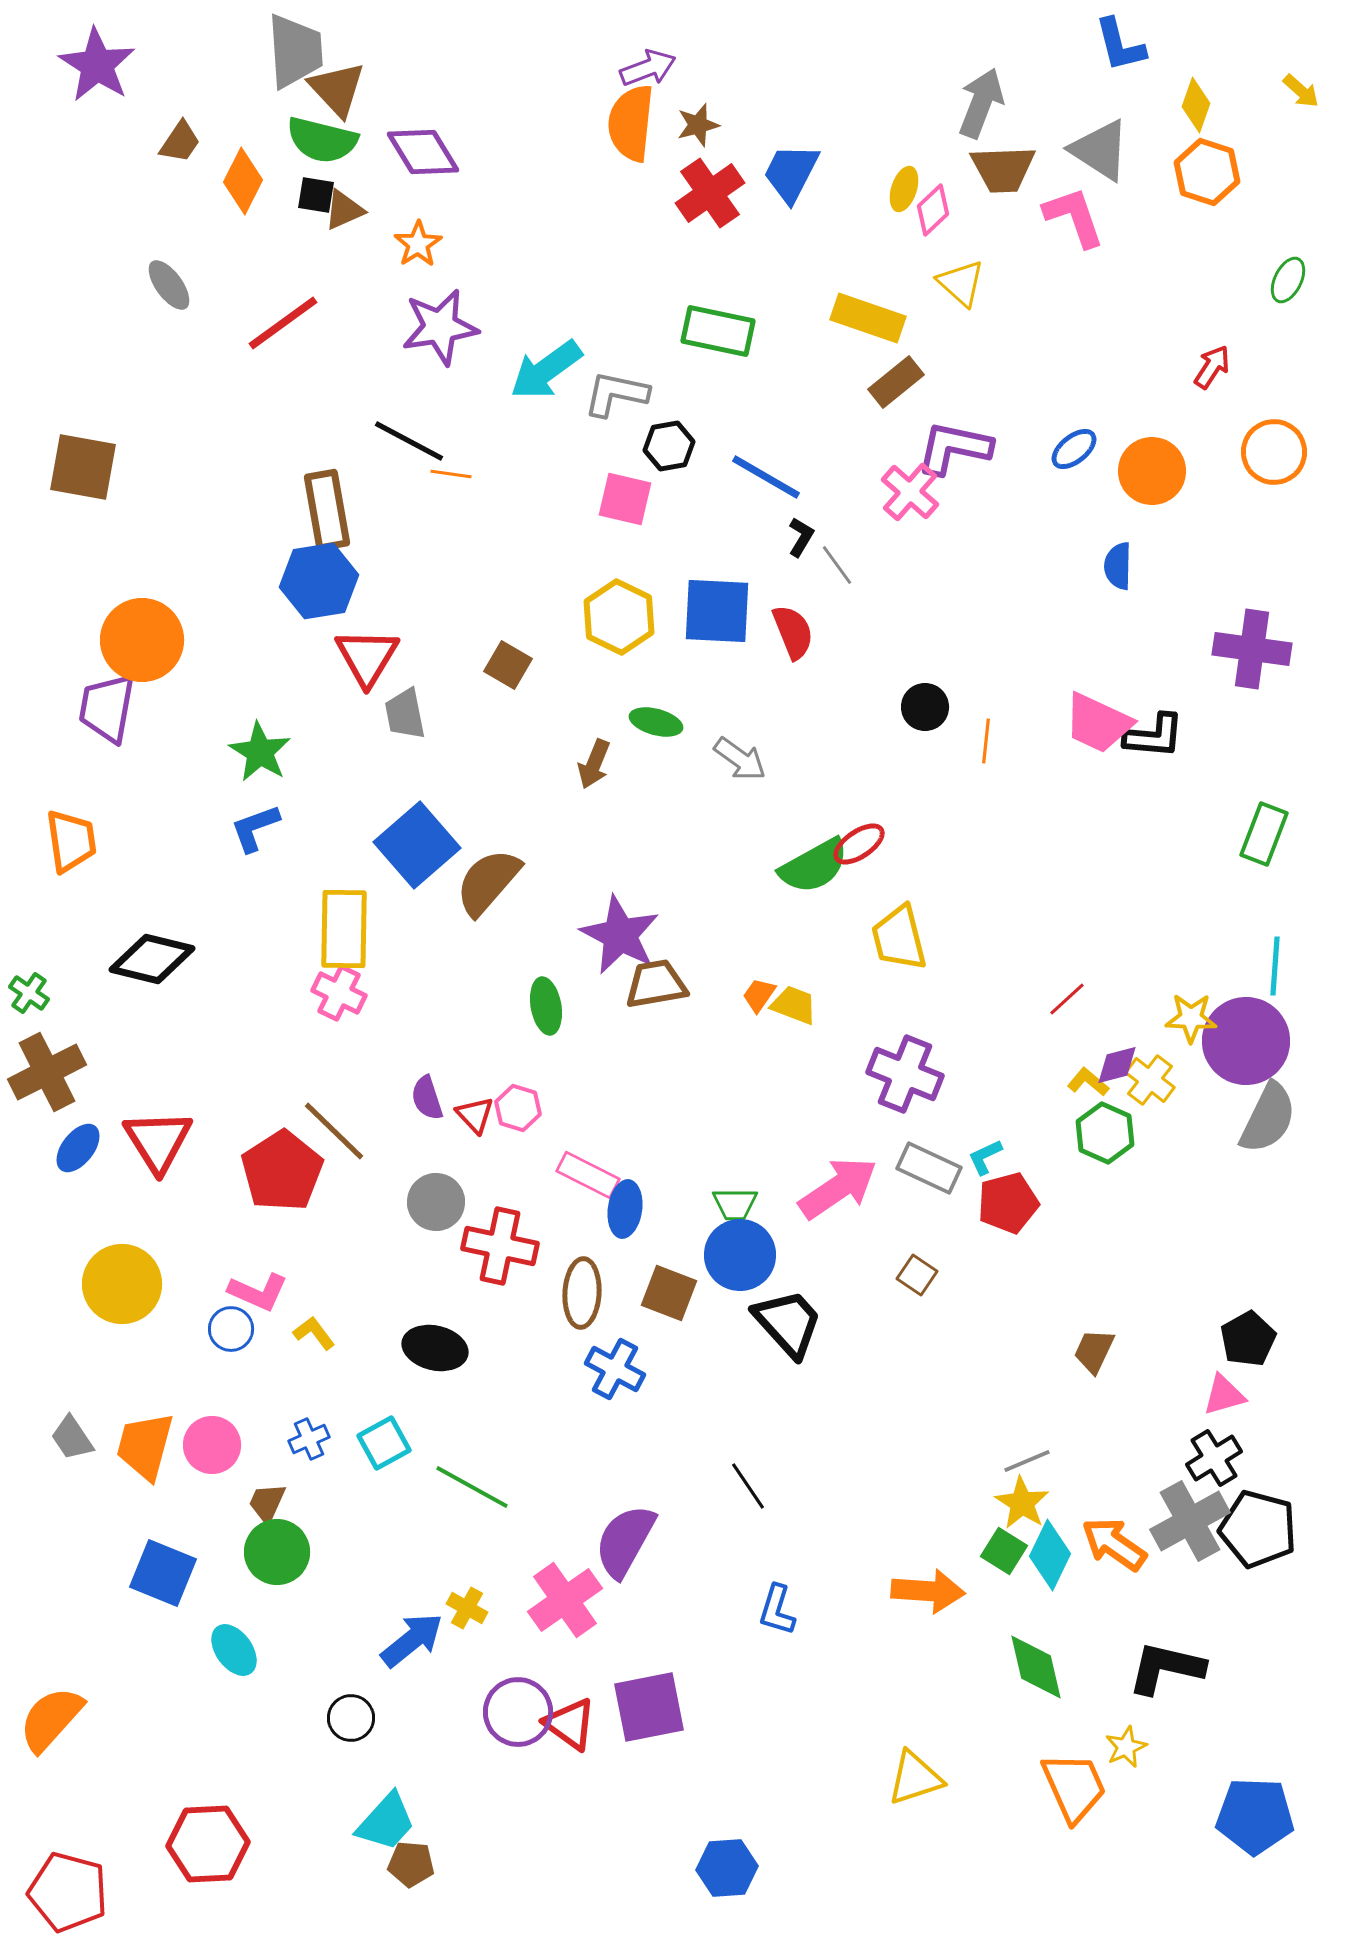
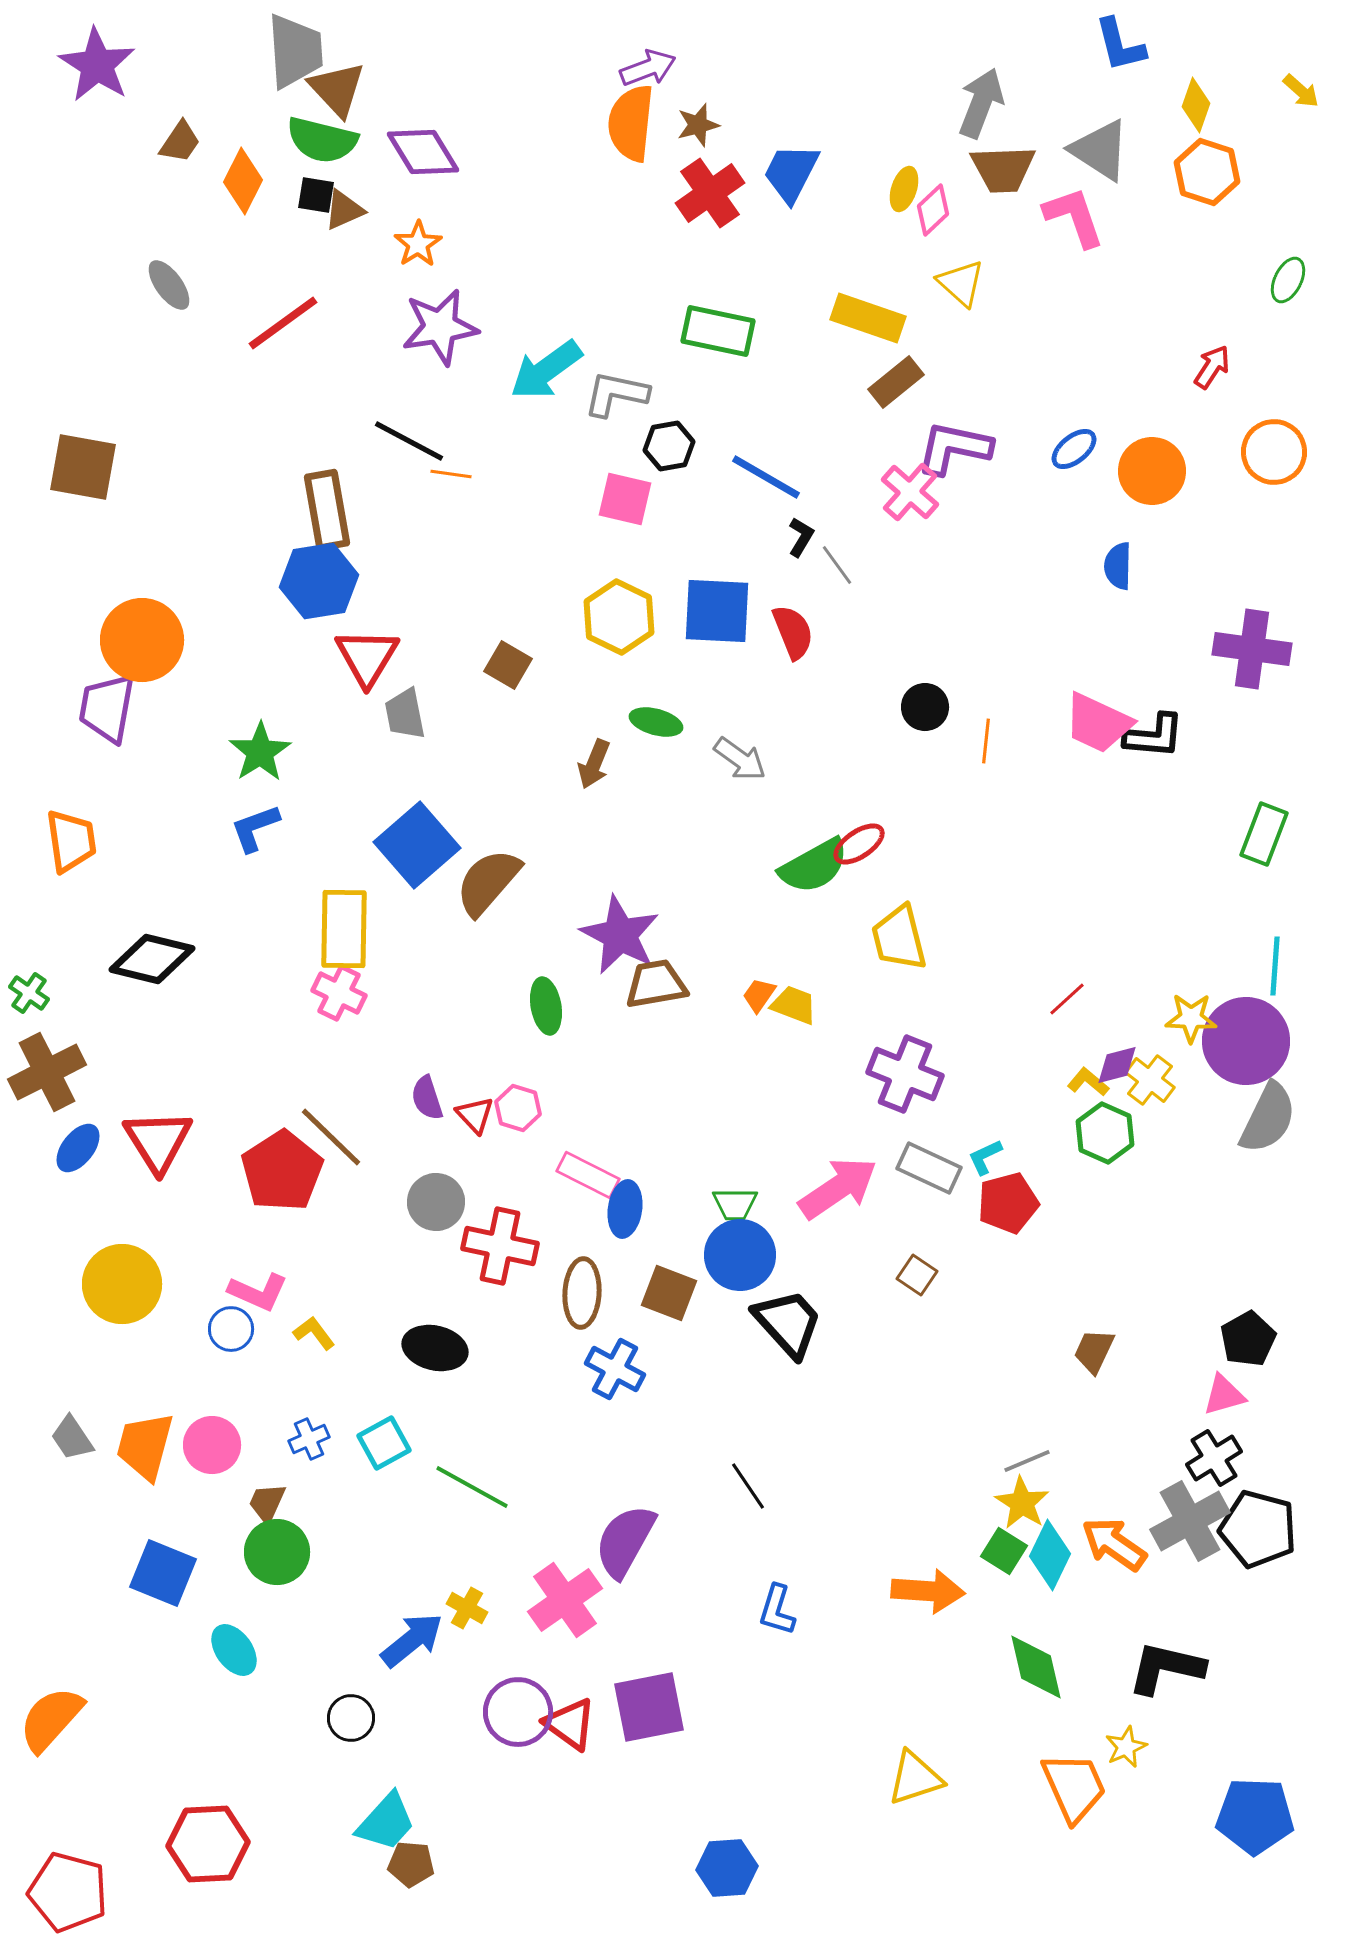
green star at (260, 752): rotated 8 degrees clockwise
brown line at (334, 1131): moved 3 px left, 6 px down
